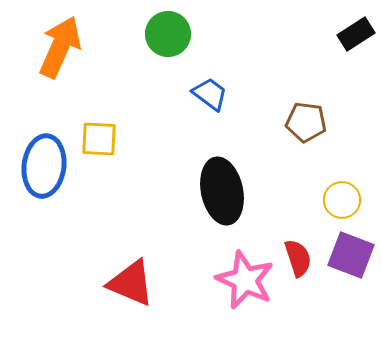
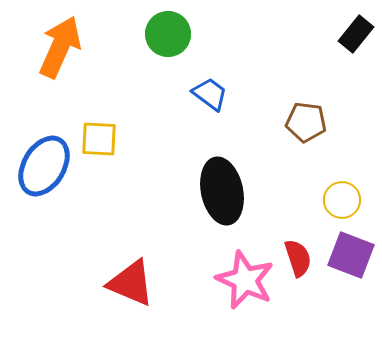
black rectangle: rotated 18 degrees counterclockwise
blue ellipse: rotated 24 degrees clockwise
